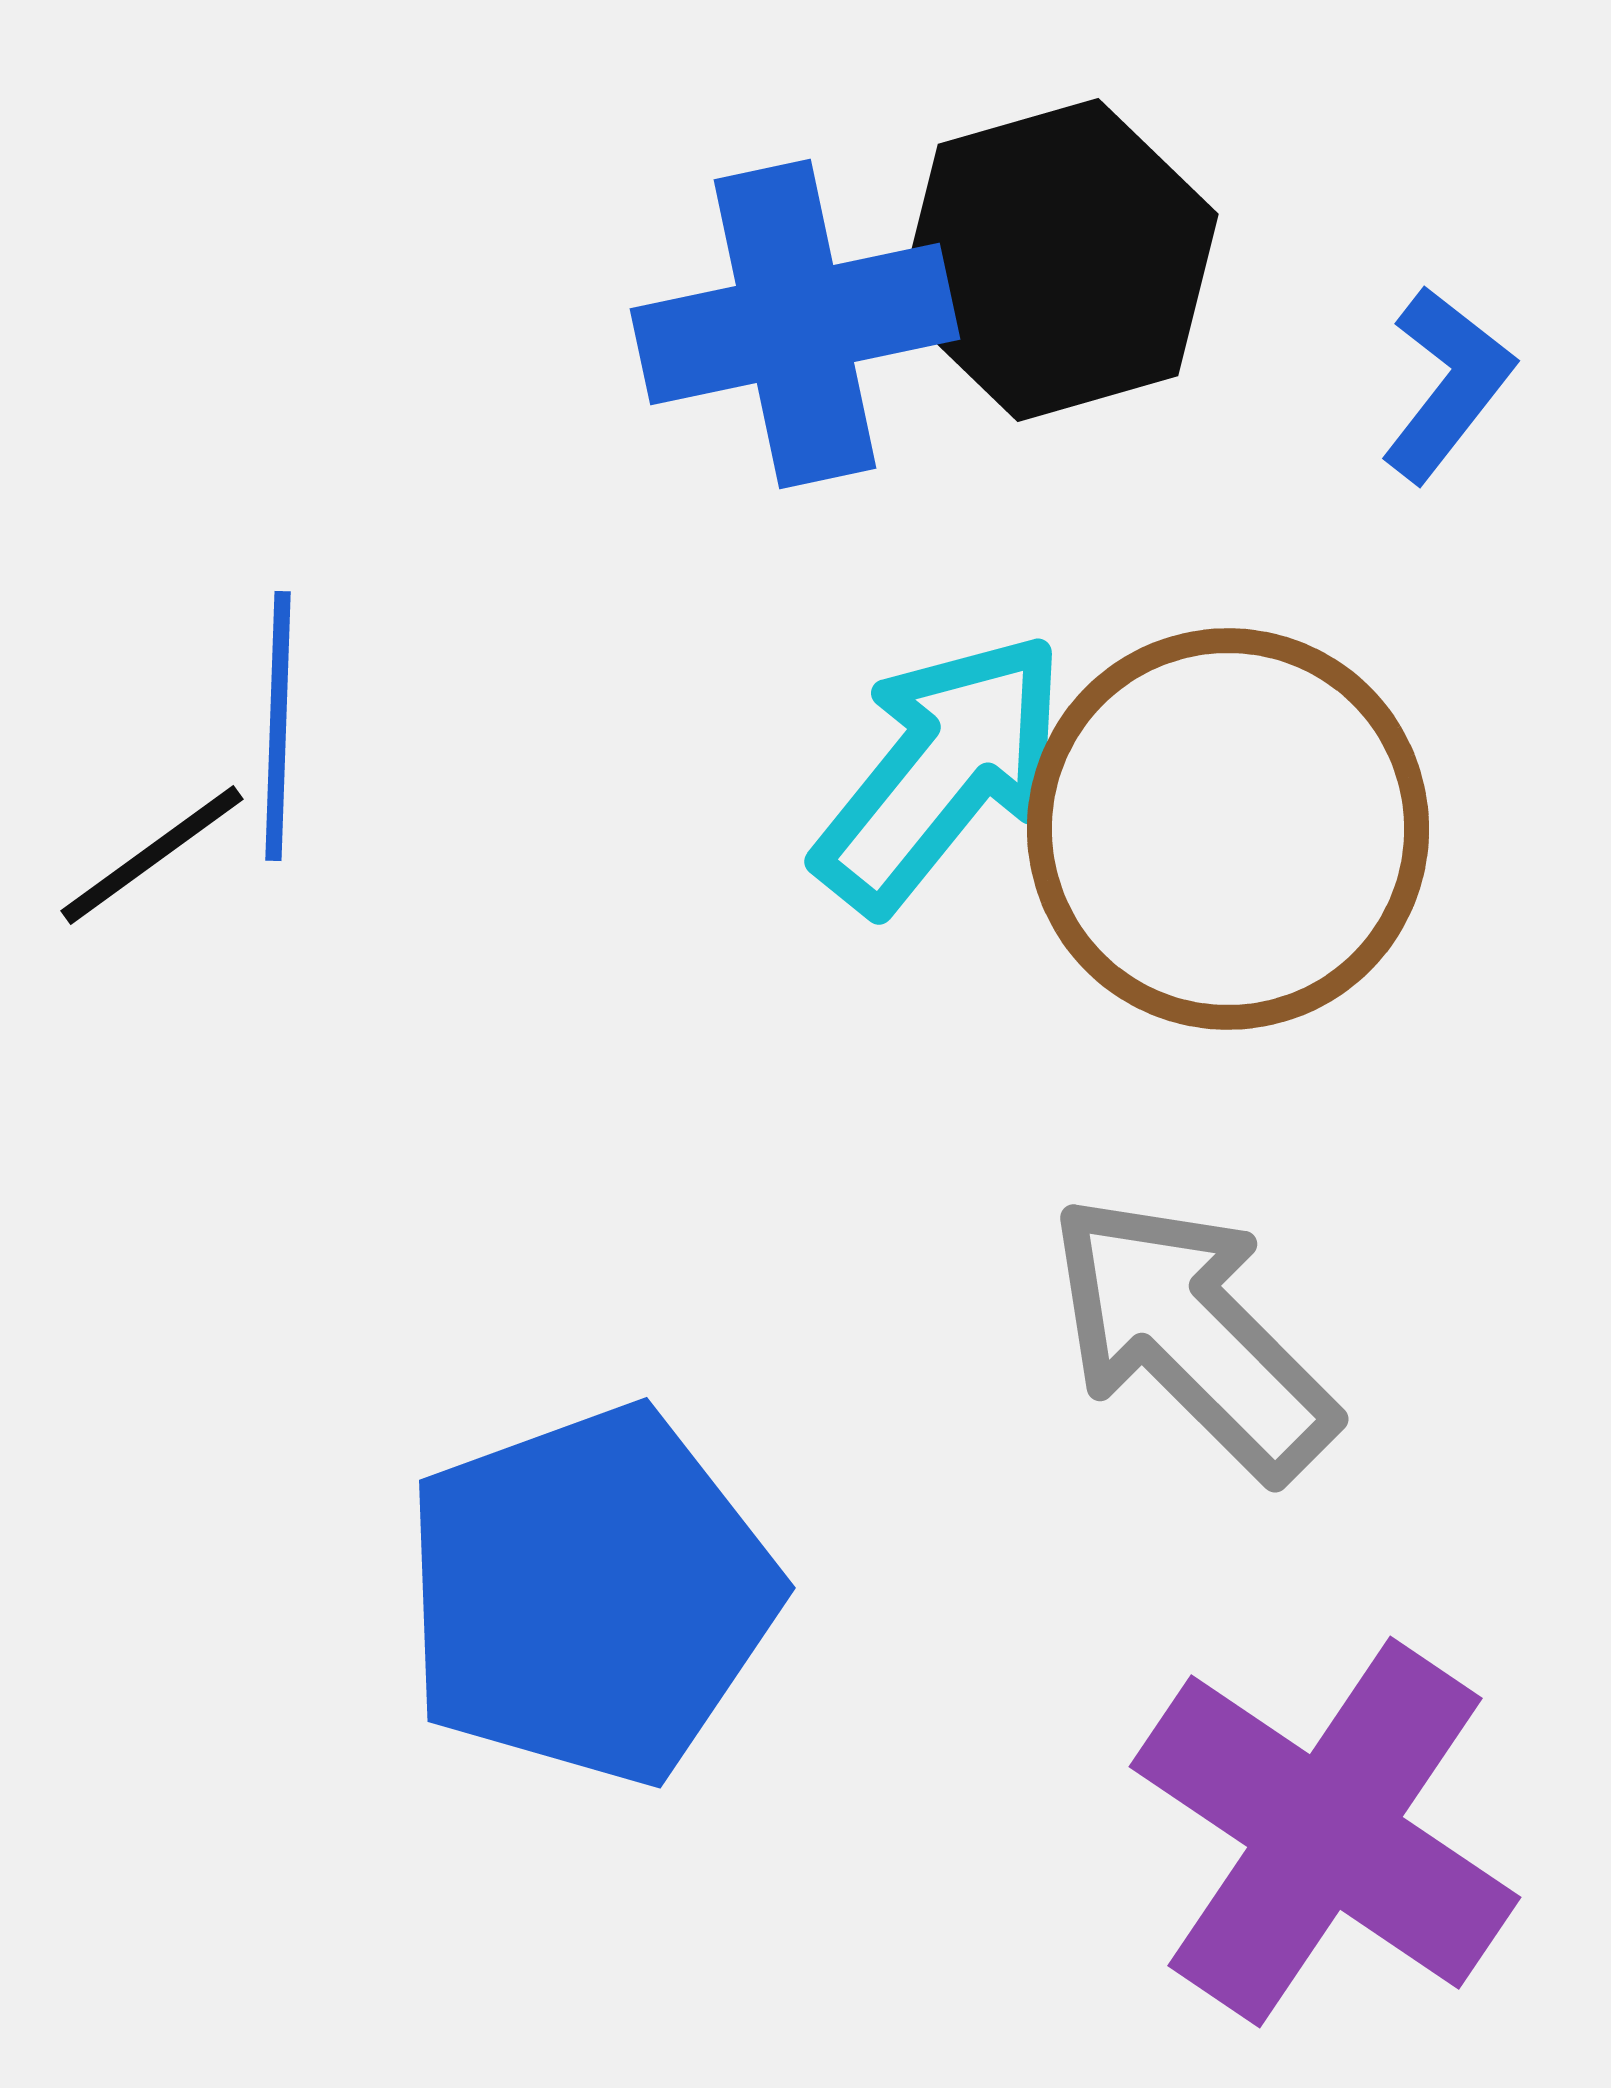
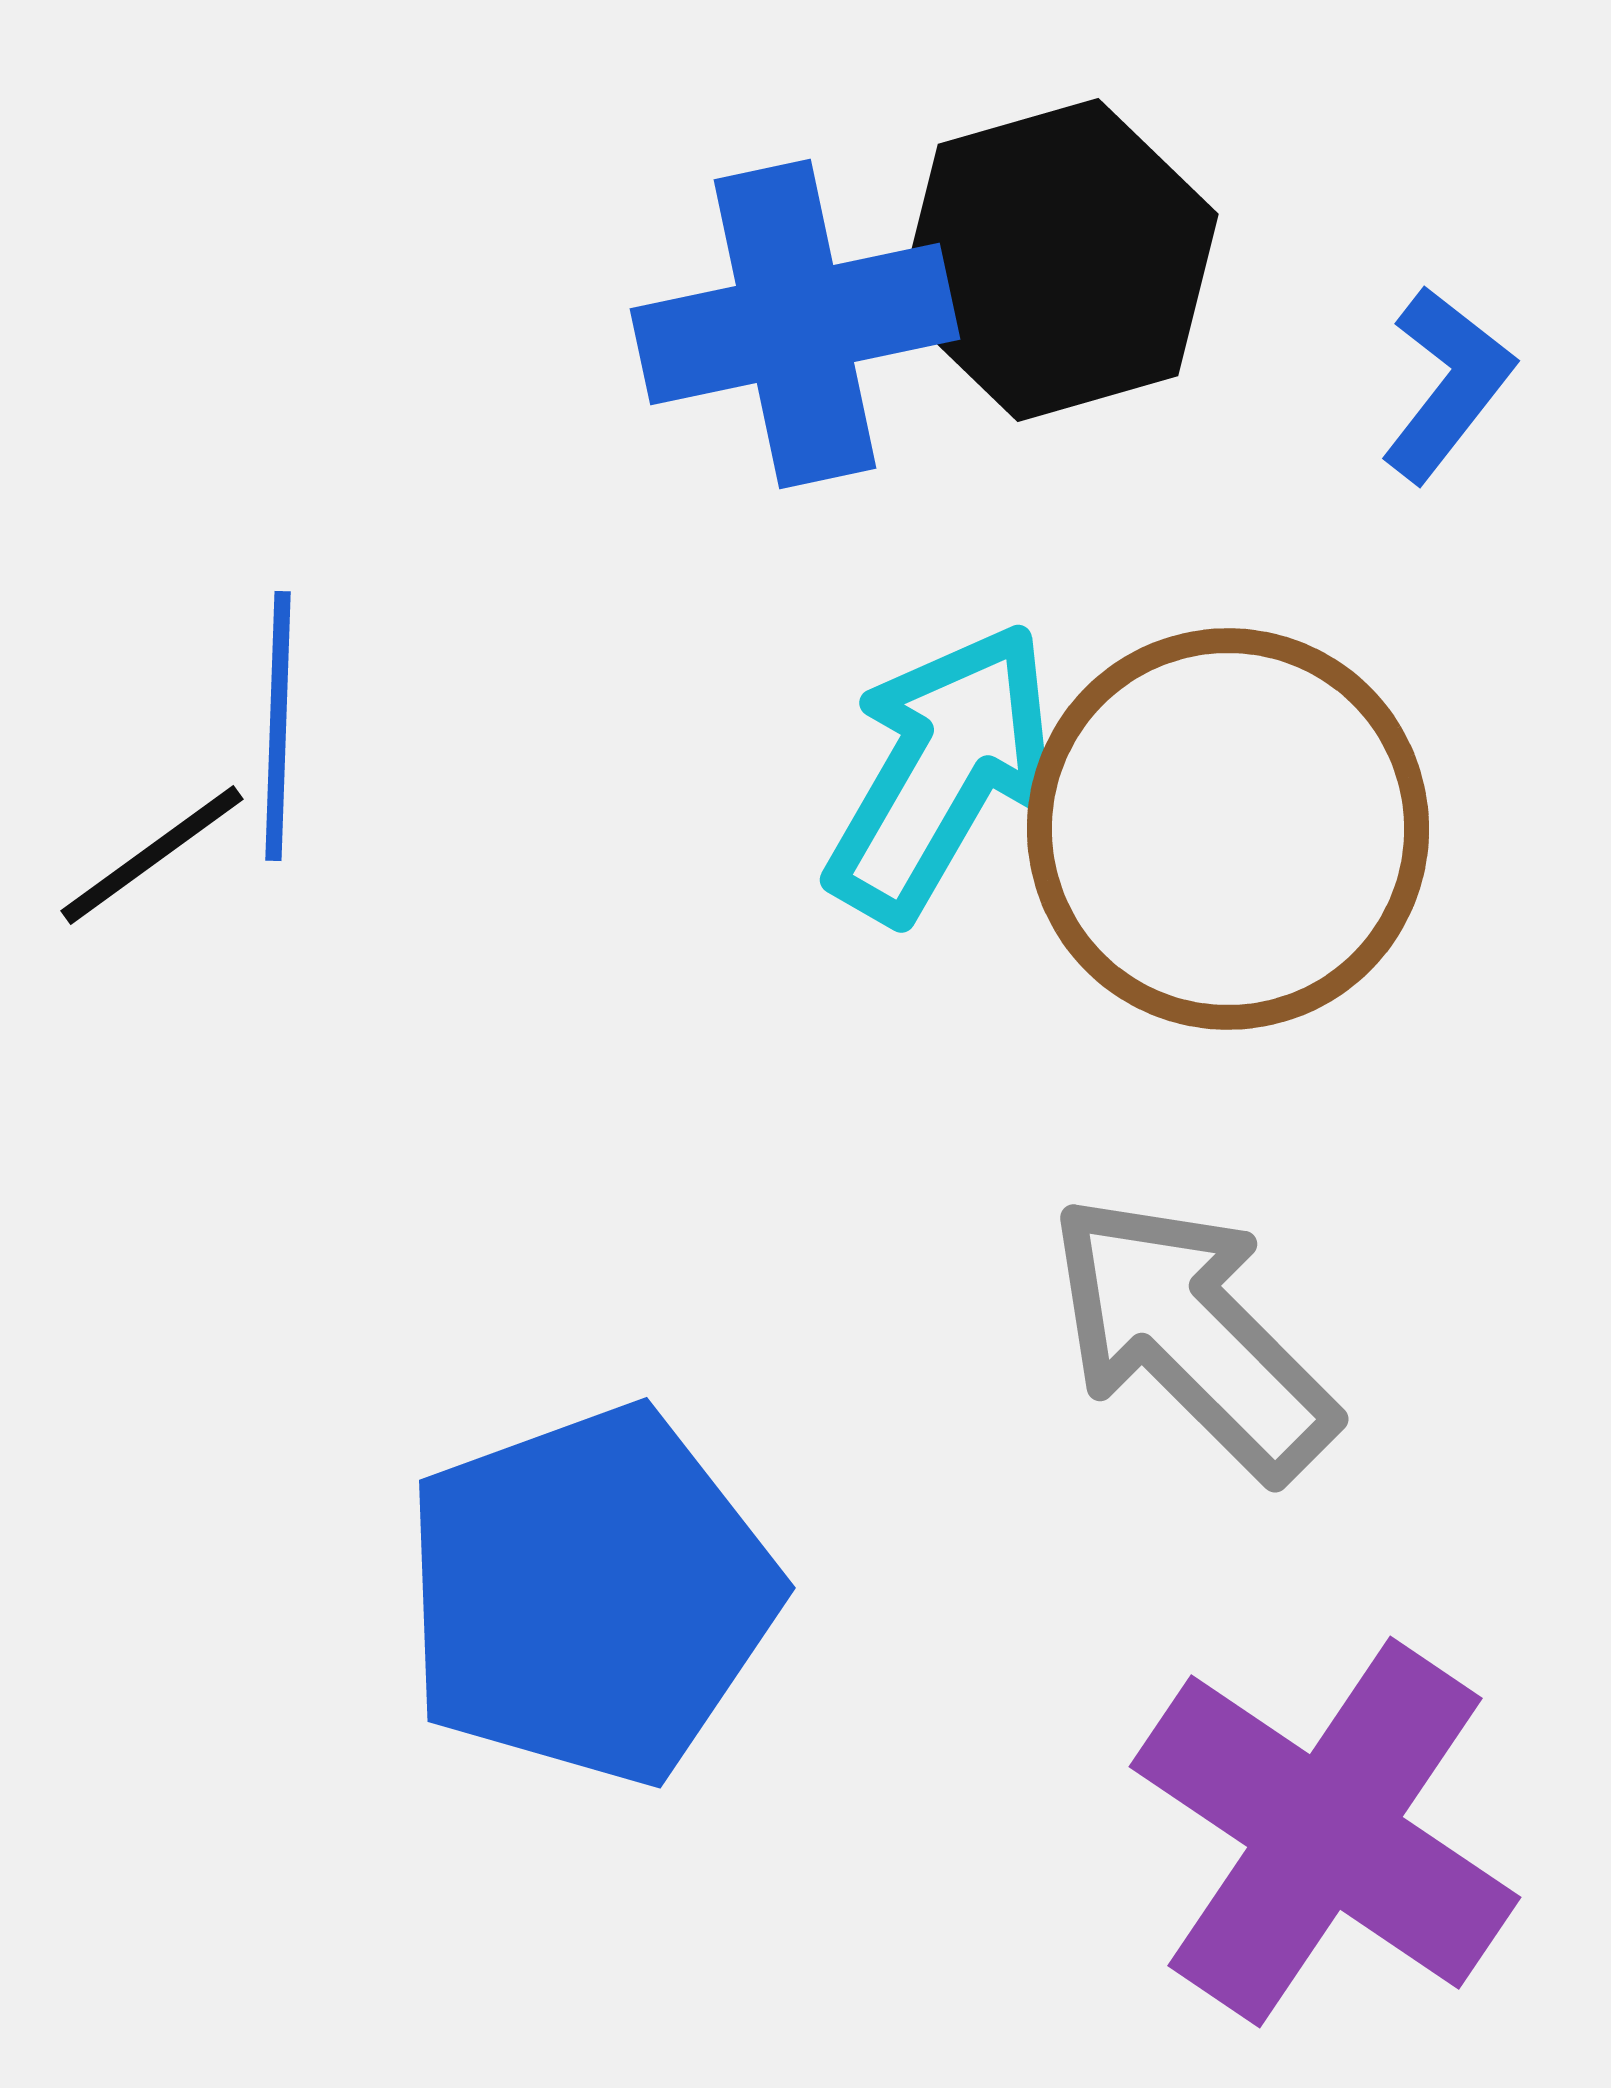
cyan arrow: rotated 9 degrees counterclockwise
